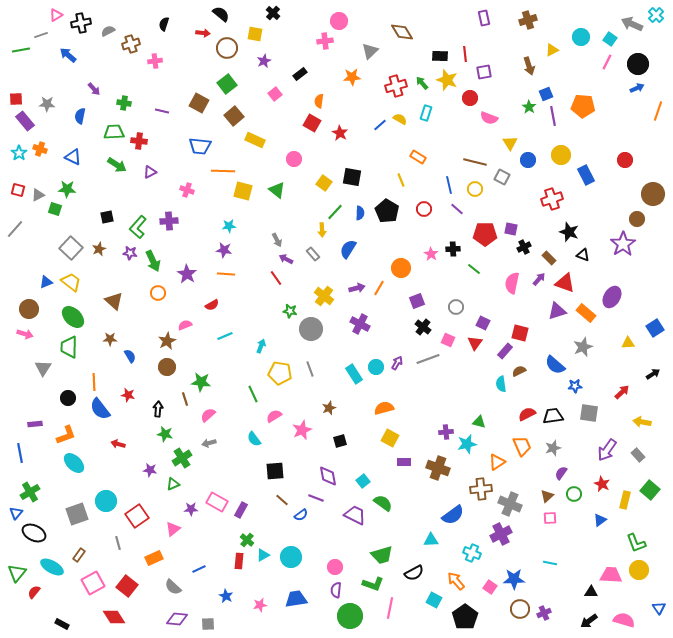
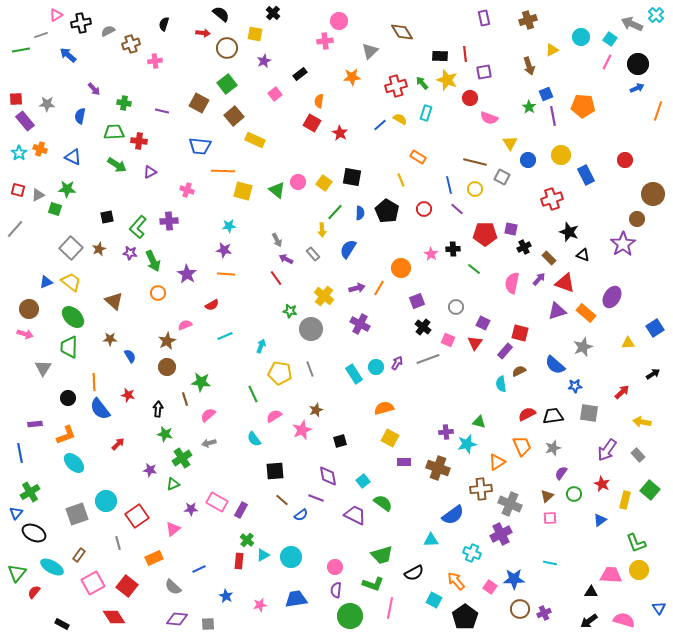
pink circle at (294, 159): moved 4 px right, 23 px down
brown star at (329, 408): moved 13 px left, 2 px down
red arrow at (118, 444): rotated 120 degrees clockwise
